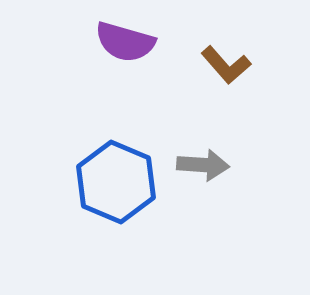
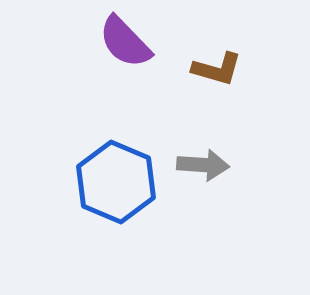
purple semicircle: rotated 30 degrees clockwise
brown L-shape: moved 9 px left, 4 px down; rotated 33 degrees counterclockwise
